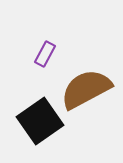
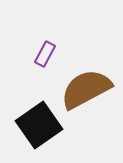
black square: moved 1 px left, 4 px down
